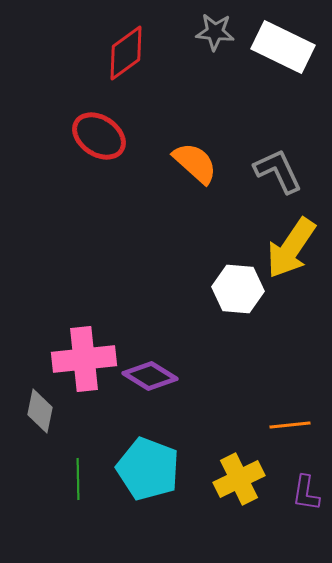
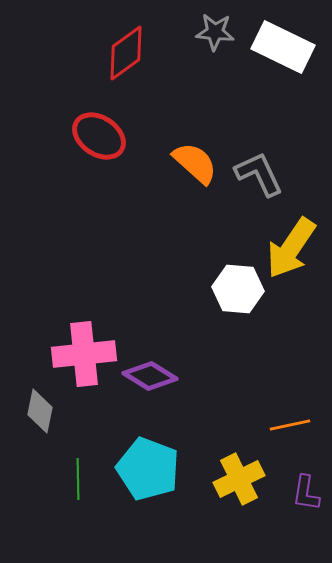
gray L-shape: moved 19 px left, 3 px down
pink cross: moved 5 px up
orange line: rotated 6 degrees counterclockwise
